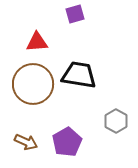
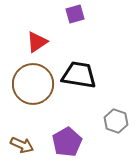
red triangle: rotated 30 degrees counterclockwise
gray hexagon: rotated 10 degrees counterclockwise
brown arrow: moved 4 px left, 3 px down
